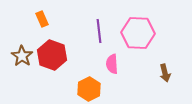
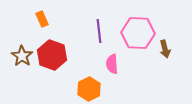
brown arrow: moved 24 px up
